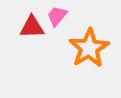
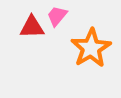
orange star: moved 2 px right
